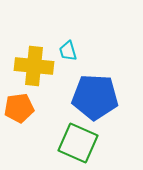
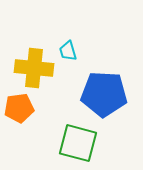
yellow cross: moved 2 px down
blue pentagon: moved 9 px right, 3 px up
green square: rotated 9 degrees counterclockwise
